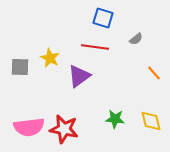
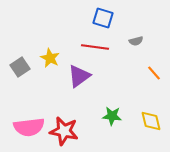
gray semicircle: moved 2 px down; rotated 24 degrees clockwise
gray square: rotated 36 degrees counterclockwise
green star: moved 3 px left, 3 px up
red star: moved 2 px down
